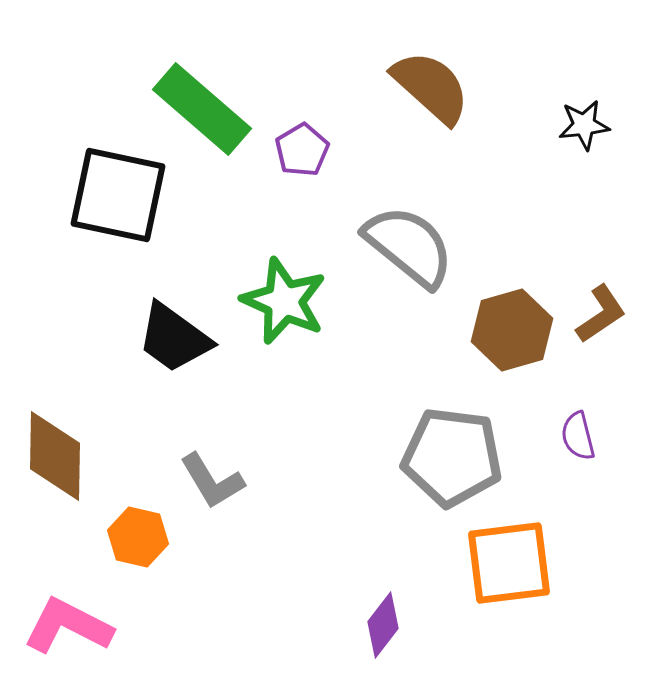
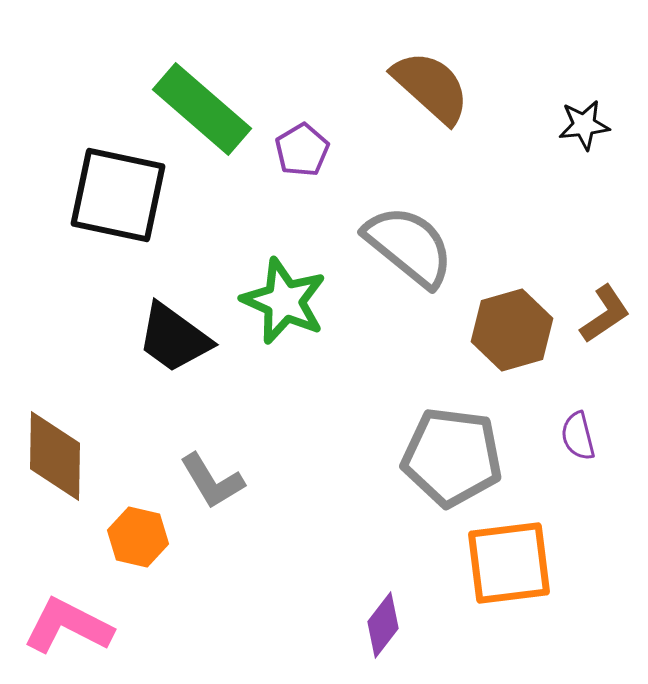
brown L-shape: moved 4 px right
